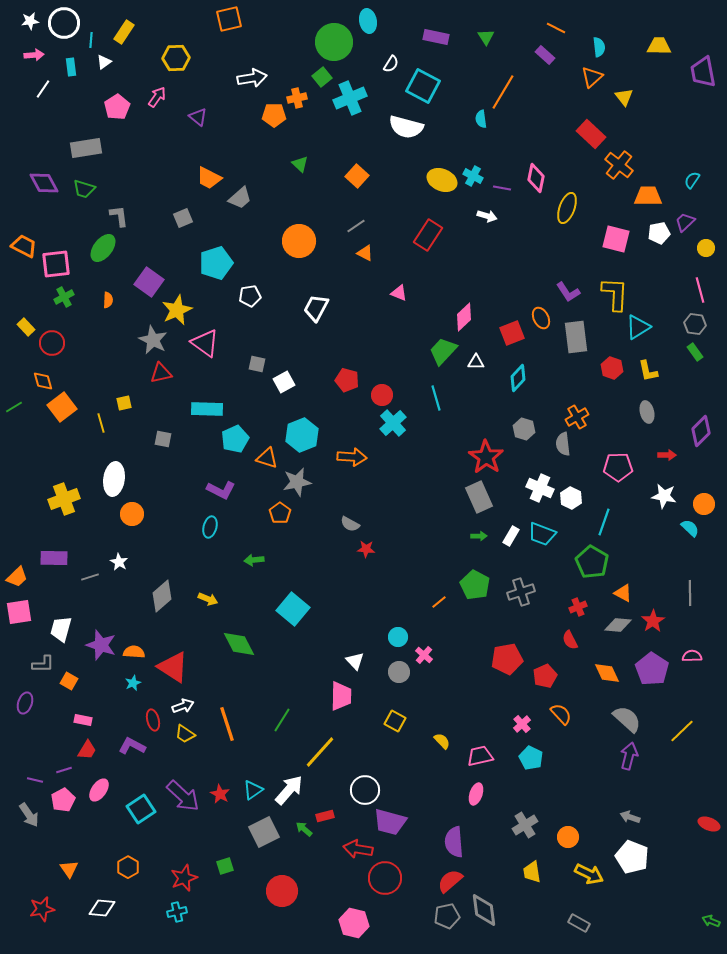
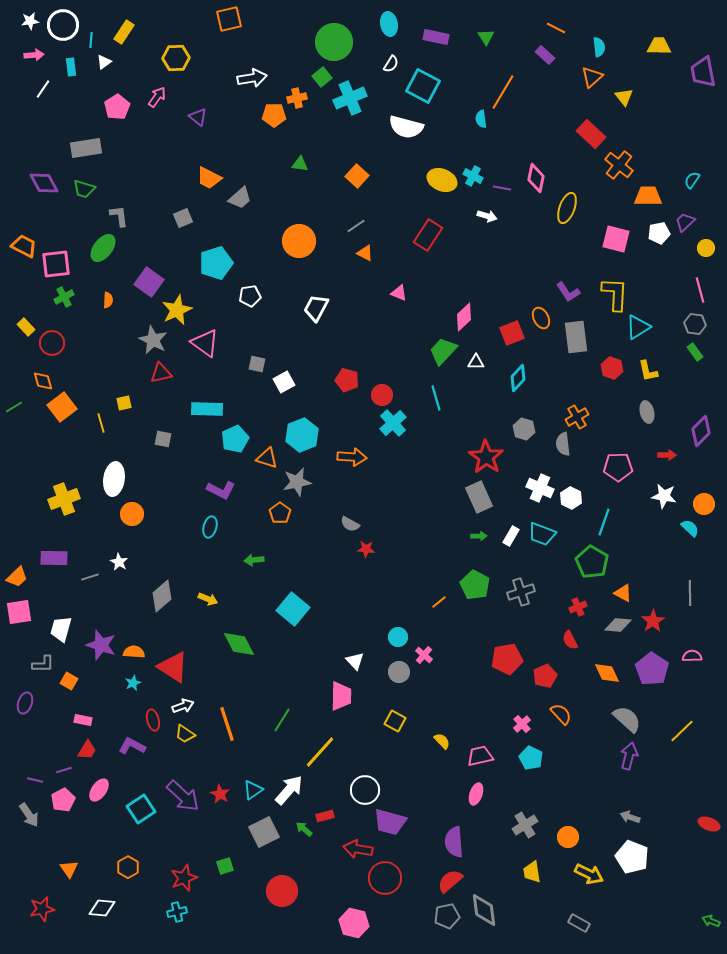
cyan ellipse at (368, 21): moved 21 px right, 3 px down
white circle at (64, 23): moved 1 px left, 2 px down
green triangle at (300, 164): rotated 36 degrees counterclockwise
